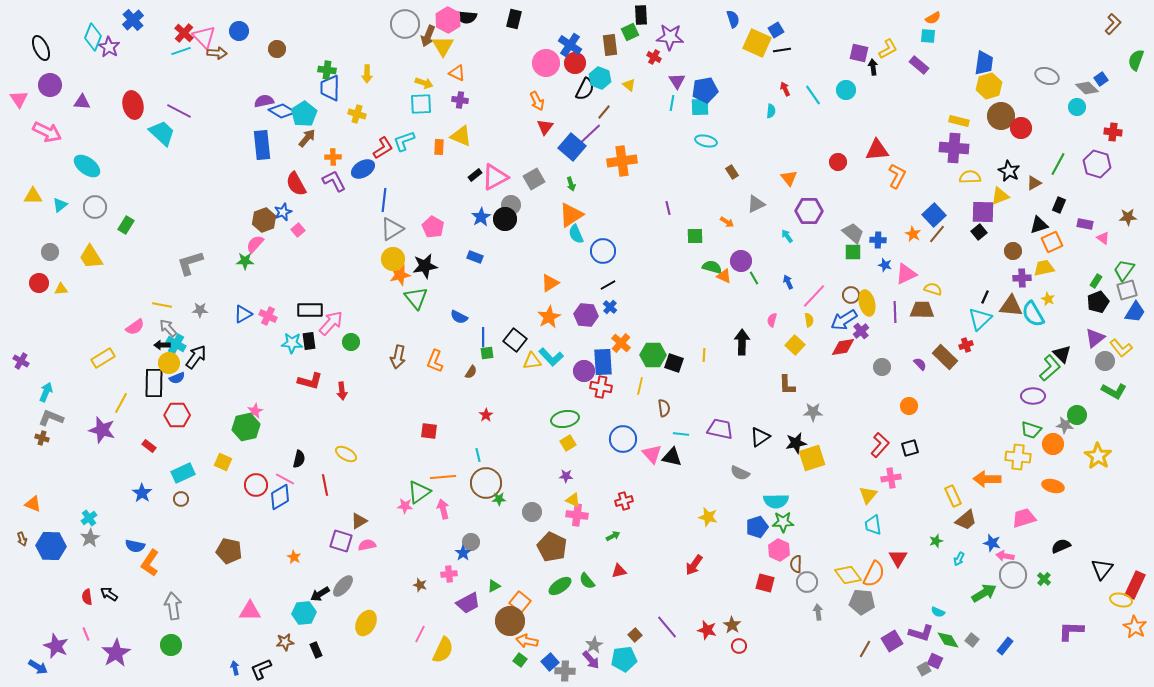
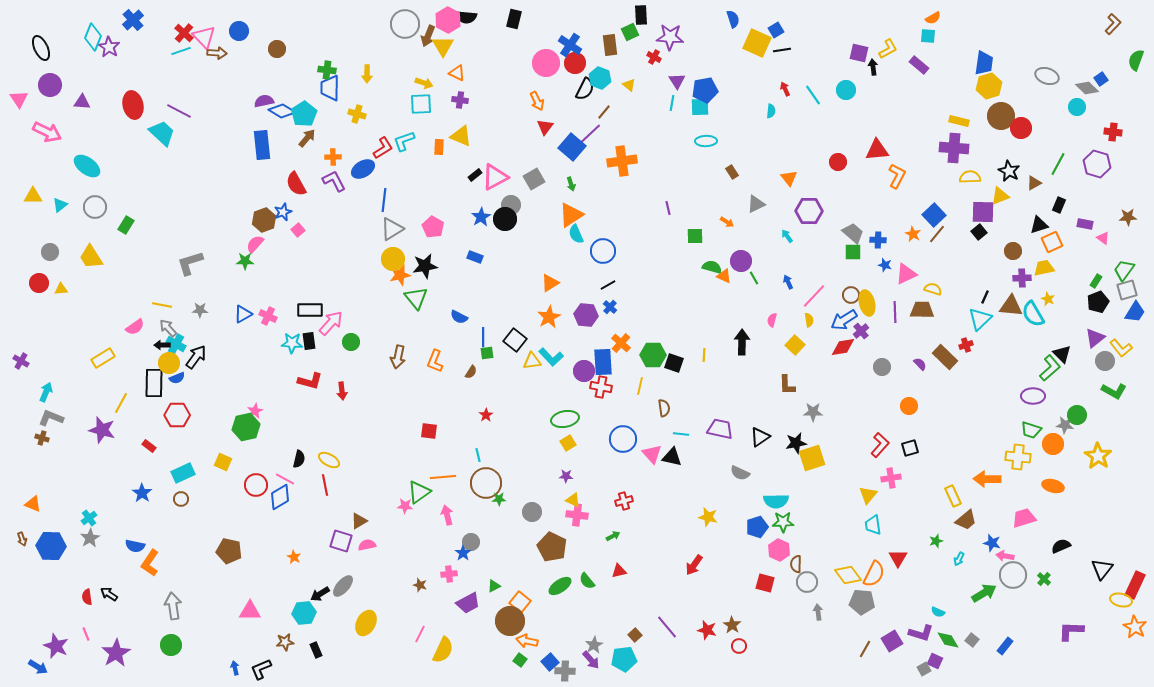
cyan ellipse at (706, 141): rotated 15 degrees counterclockwise
yellow ellipse at (346, 454): moved 17 px left, 6 px down
pink arrow at (443, 509): moved 4 px right, 6 px down
